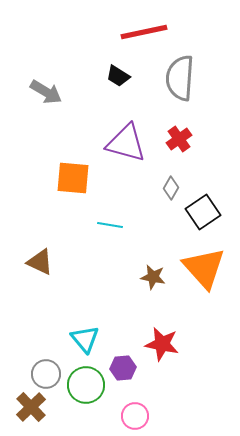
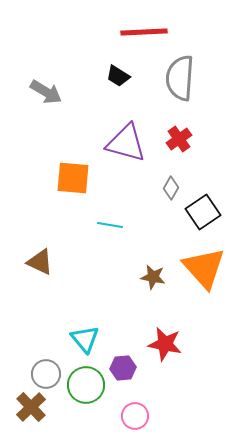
red line: rotated 9 degrees clockwise
red star: moved 3 px right
